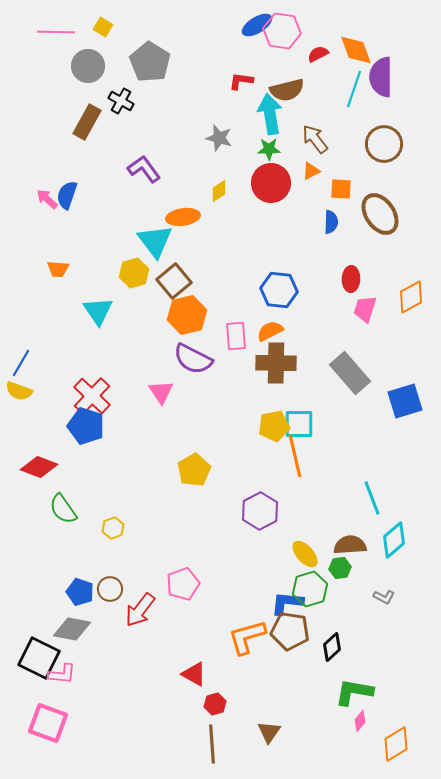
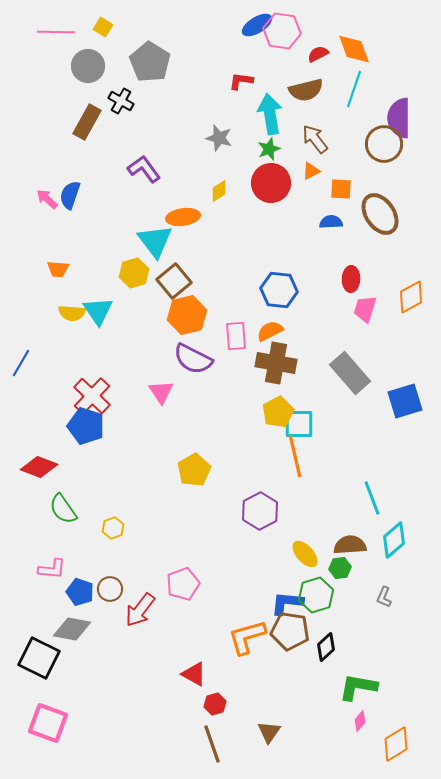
orange diamond at (356, 50): moved 2 px left, 1 px up
purple semicircle at (381, 77): moved 18 px right, 41 px down
brown semicircle at (287, 90): moved 19 px right
green star at (269, 149): rotated 20 degrees counterclockwise
blue semicircle at (67, 195): moved 3 px right
blue semicircle at (331, 222): rotated 95 degrees counterclockwise
brown cross at (276, 363): rotated 9 degrees clockwise
yellow semicircle at (19, 391): moved 53 px right, 78 px up; rotated 16 degrees counterclockwise
yellow pentagon at (274, 426): moved 4 px right, 14 px up; rotated 16 degrees counterclockwise
green hexagon at (310, 589): moved 6 px right, 6 px down
gray L-shape at (384, 597): rotated 85 degrees clockwise
black diamond at (332, 647): moved 6 px left
pink L-shape at (62, 674): moved 10 px left, 105 px up
green L-shape at (354, 692): moved 4 px right, 5 px up
brown line at (212, 744): rotated 15 degrees counterclockwise
